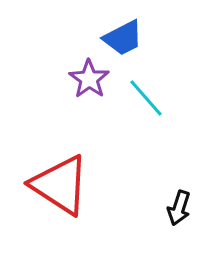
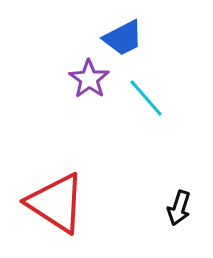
red triangle: moved 4 px left, 18 px down
